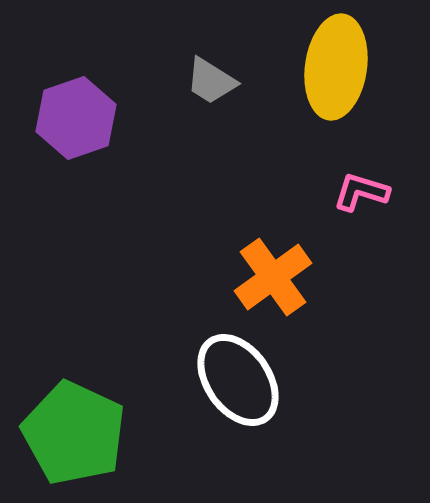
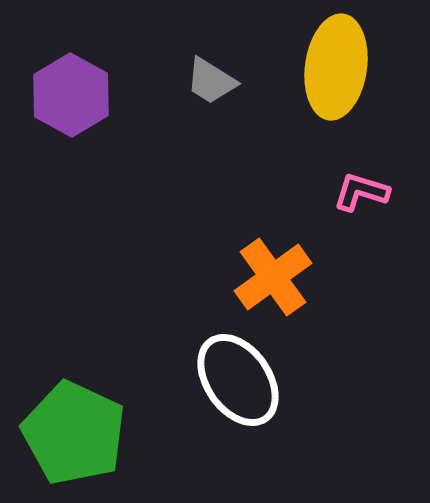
purple hexagon: moved 5 px left, 23 px up; rotated 12 degrees counterclockwise
